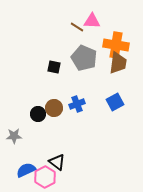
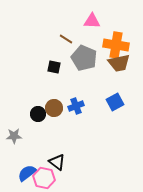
brown line: moved 11 px left, 12 px down
brown trapezoid: moved 1 px right; rotated 70 degrees clockwise
blue cross: moved 1 px left, 2 px down
blue semicircle: moved 1 px right, 3 px down; rotated 12 degrees counterclockwise
pink hexagon: moved 1 px left, 1 px down; rotated 20 degrees counterclockwise
